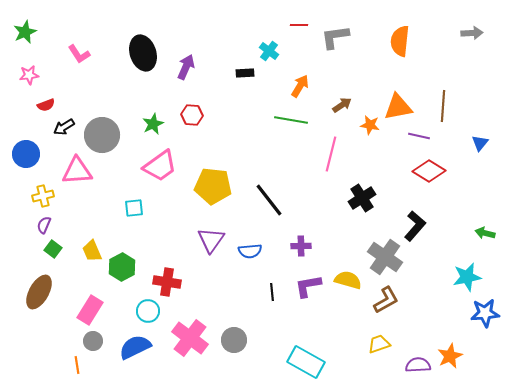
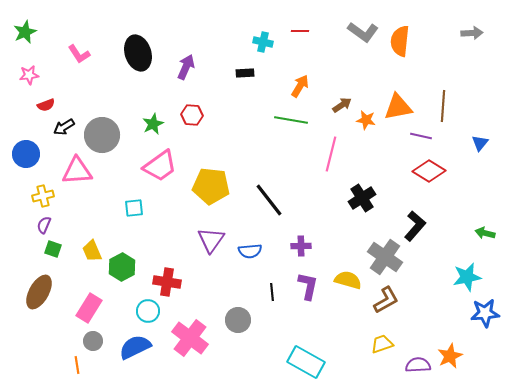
red line at (299, 25): moved 1 px right, 6 px down
gray L-shape at (335, 37): moved 28 px right, 5 px up; rotated 136 degrees counterclockwise
cyan cross at (269, 51): moved 6 px left, 9 px up; rotated 24 degrees counterclockwise
black ellipse at (143, 53): moved 5 px left
orange star at (370, 125): moved 4 px left, 5 px up
purple line at (419, 136): moved 2 px right
yellow pentagon at (213, 186): moved 2 px left
green square at (53, 249): rotated 18 degrees counterclockwise
purple L-shape at (308, 286): rotated 112 degrees clockwise
pink rectangle at (90, 310): moved 1 px left, 2 px up
gray circle at (234, 340): moved 4 px right, 20 px up
yellow trapezoid at (379, 344): moved 3 px right
